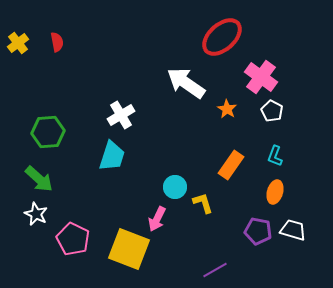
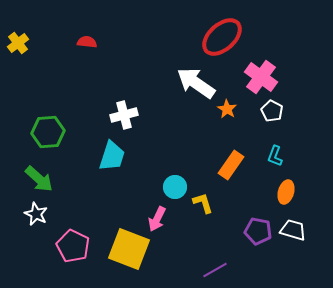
red semicircle: moved 30 px right; rotated 72 degrees counterclockwise
white arrow: moved 10 px right
white cross: moved 3 px right; rotated 16 degrees clockwise
orange ellipse: moved 11 px right
pink pentagon: moved 7 px down
